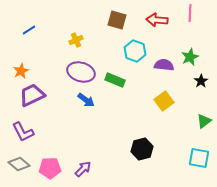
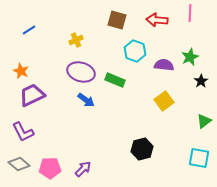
orange star: rotated 21 degrees counterclockwise
